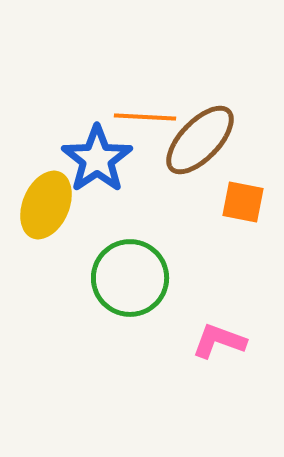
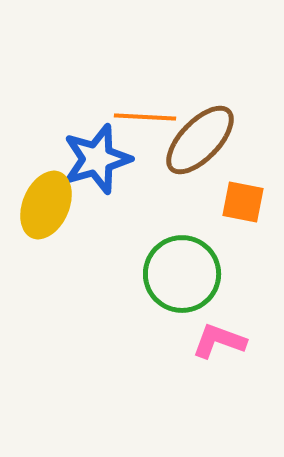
blue star: rotated 18 degrees clockwise
green circle: moved 52 px right, 4 px up
